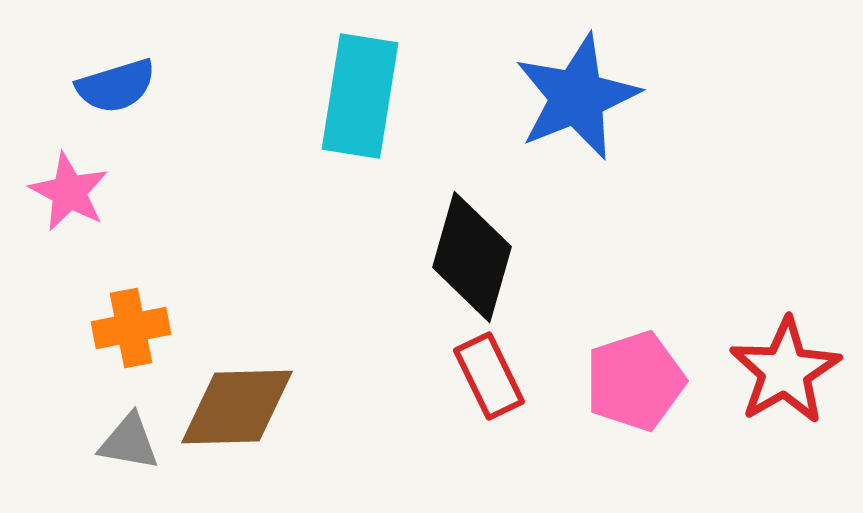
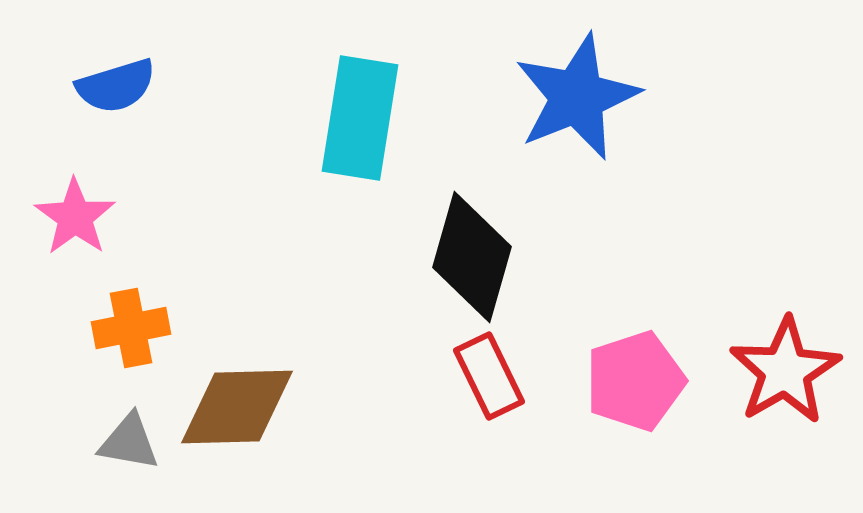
cyan rectangle: moved 22 px down
pink star: moved 6 px right, 25 px down; rotated 8 degrees clockwise
